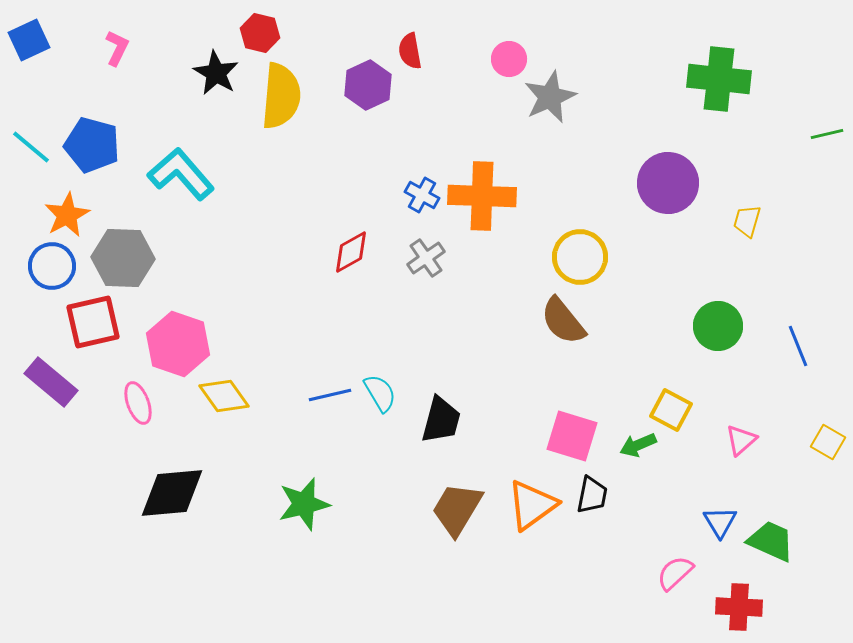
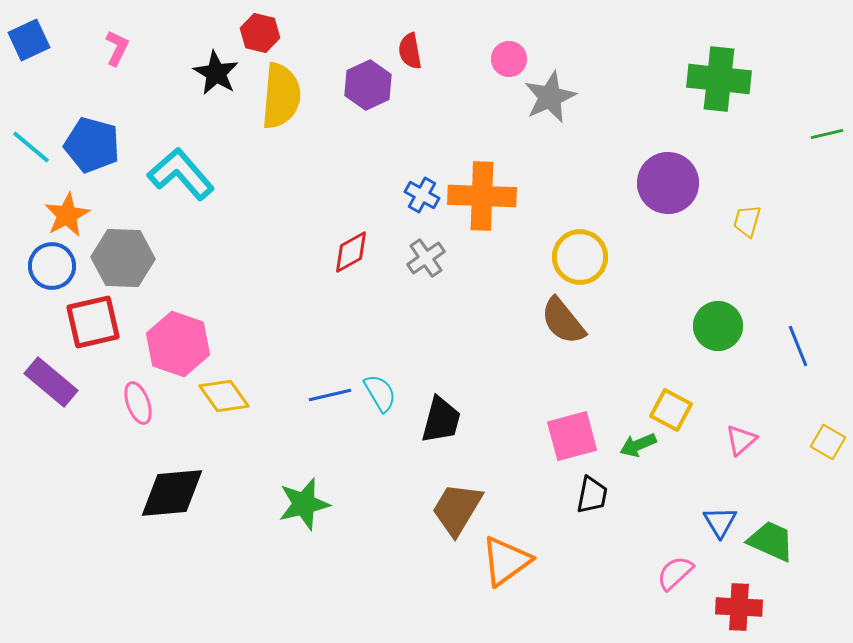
pink square at (572, 436): rotated 32 degrees counterclockwise
orange triangle at (532, 505): moved 26 px left, 56 px down
